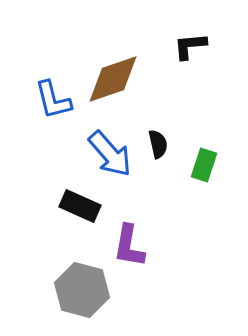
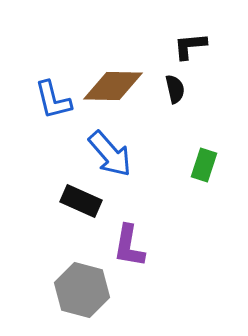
brown diamond: moved 7 px down; rotated 20 degrees clockwise
black semicircle: moved 17 px right, 55 px up
black rectangle: moved 1 px right, 5 px up
